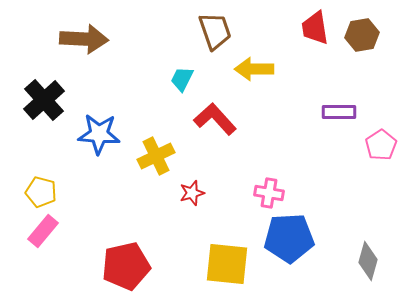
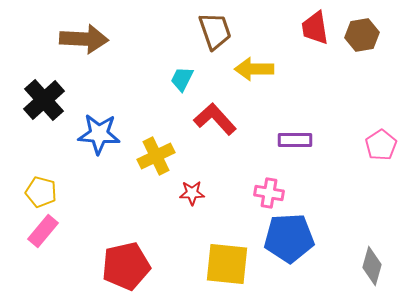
purple rectangle: moved 44 px left, 28 px down
red star: rotated 15 degrees clockwise
gray diamond: moved 4 px right, 5 px down
